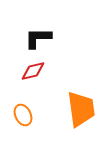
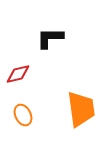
black L-shape: moved 12 px right
red diamond: moved 15 px left, 3 px down
